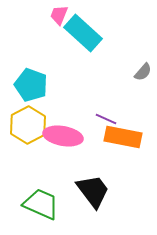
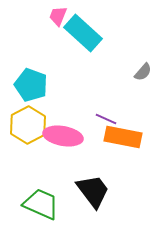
pink trapezoid: moved 1 px left, 1 px down
